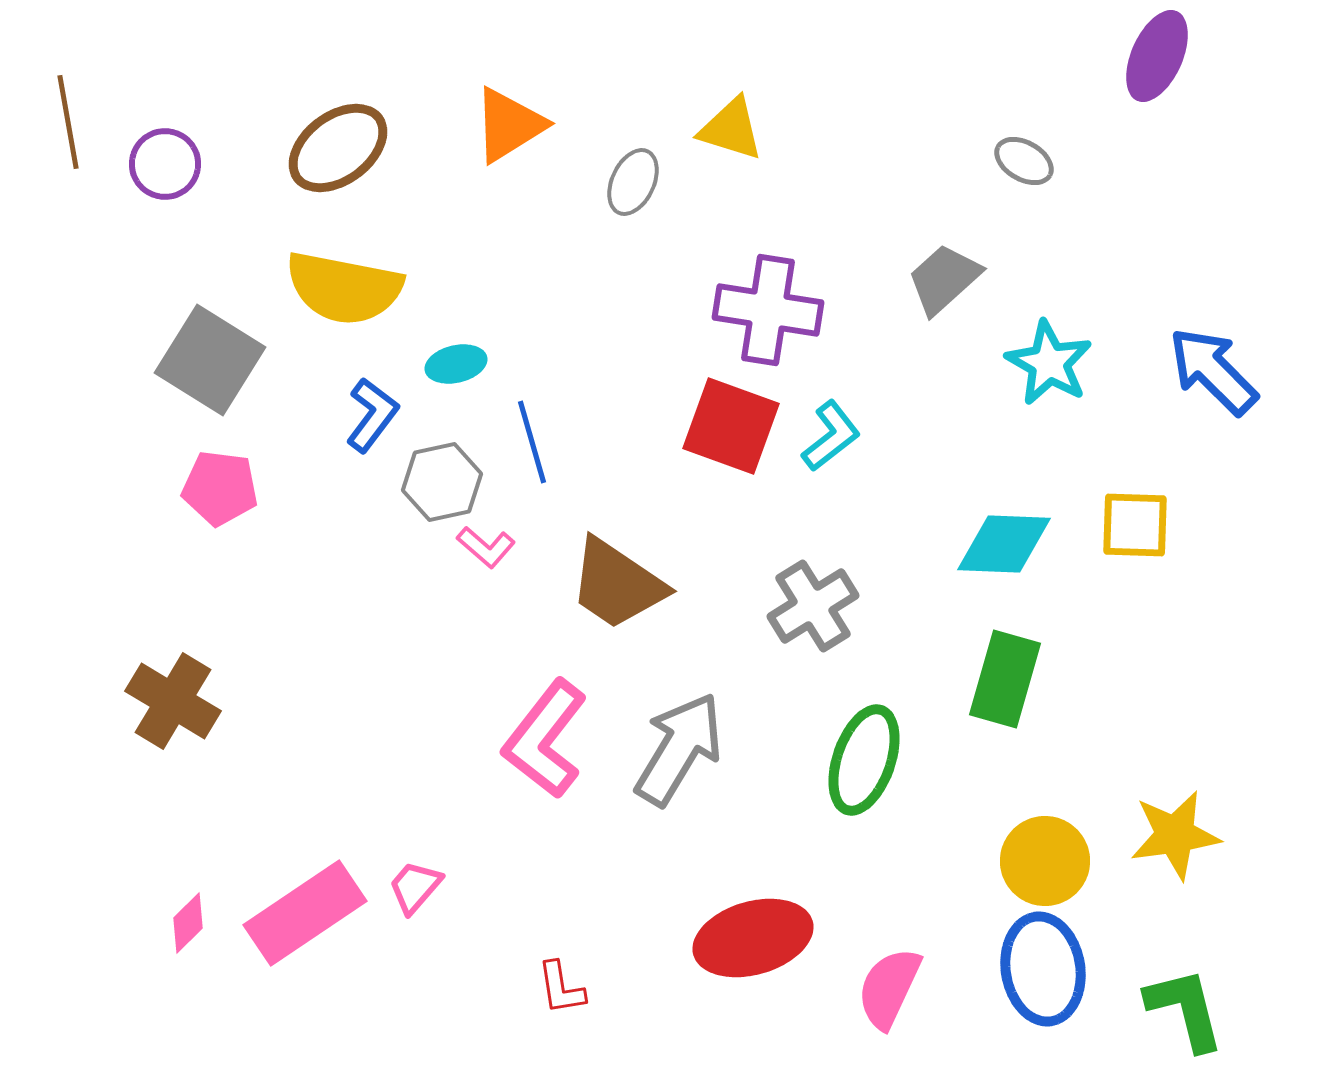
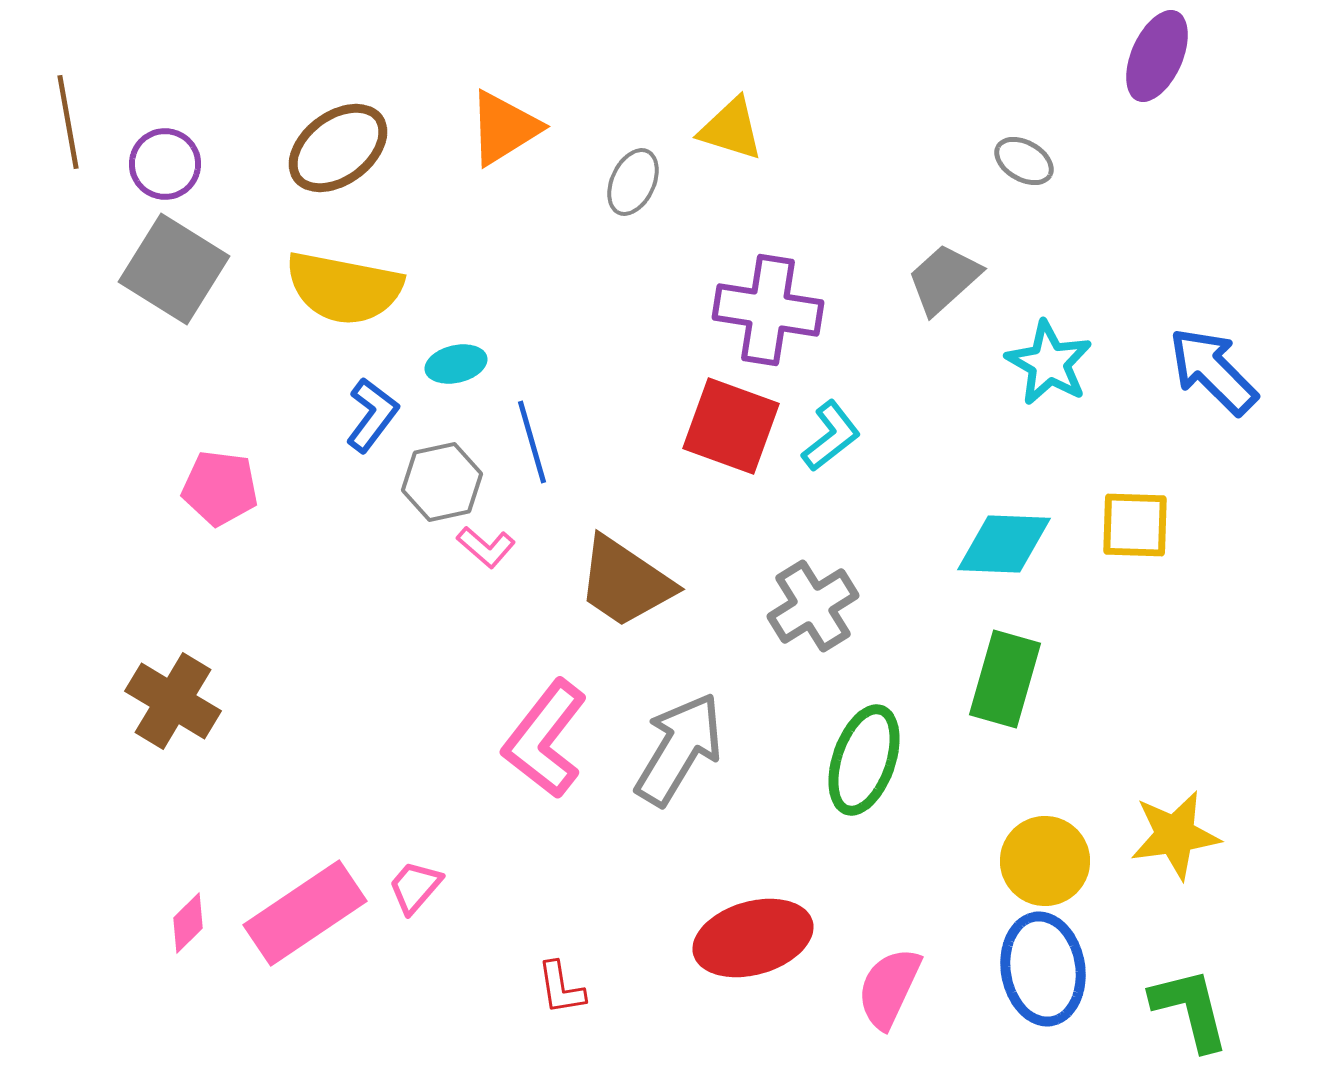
orange triangle at (509, 125): moved 5 px left, 3 px down
gray square at (210, 360): moved 36 px left, 91 px up
brown trapezoid at (617, 584): moved 8 px right, 2 px up
green L-shape at (1185, 1009): moved 5 px right
